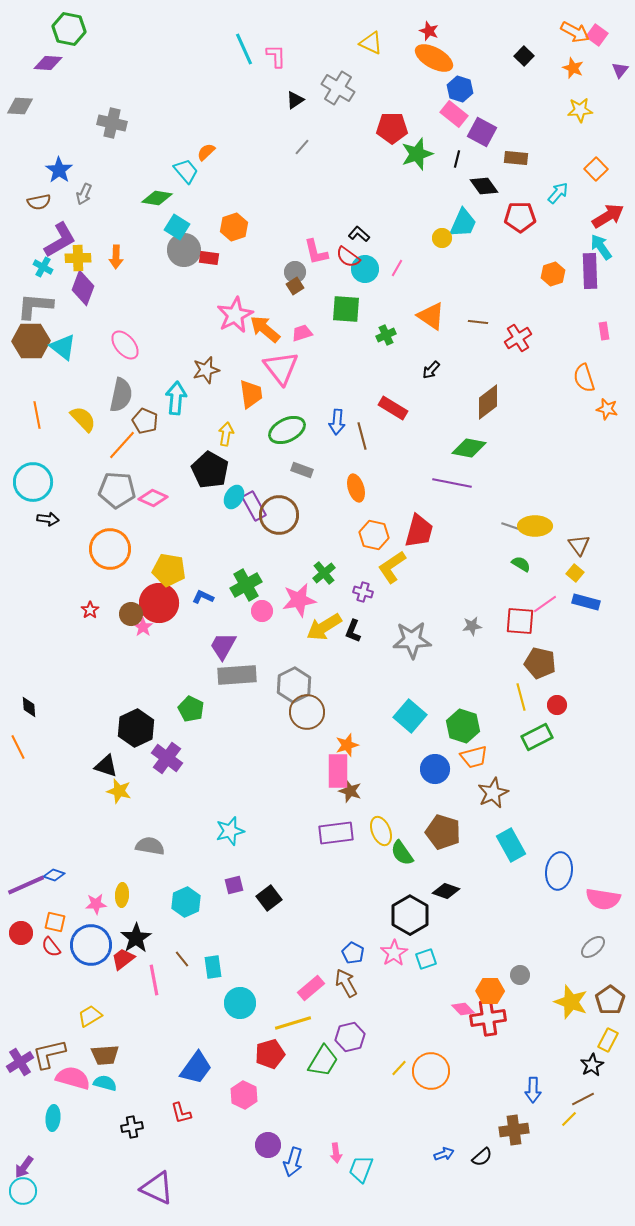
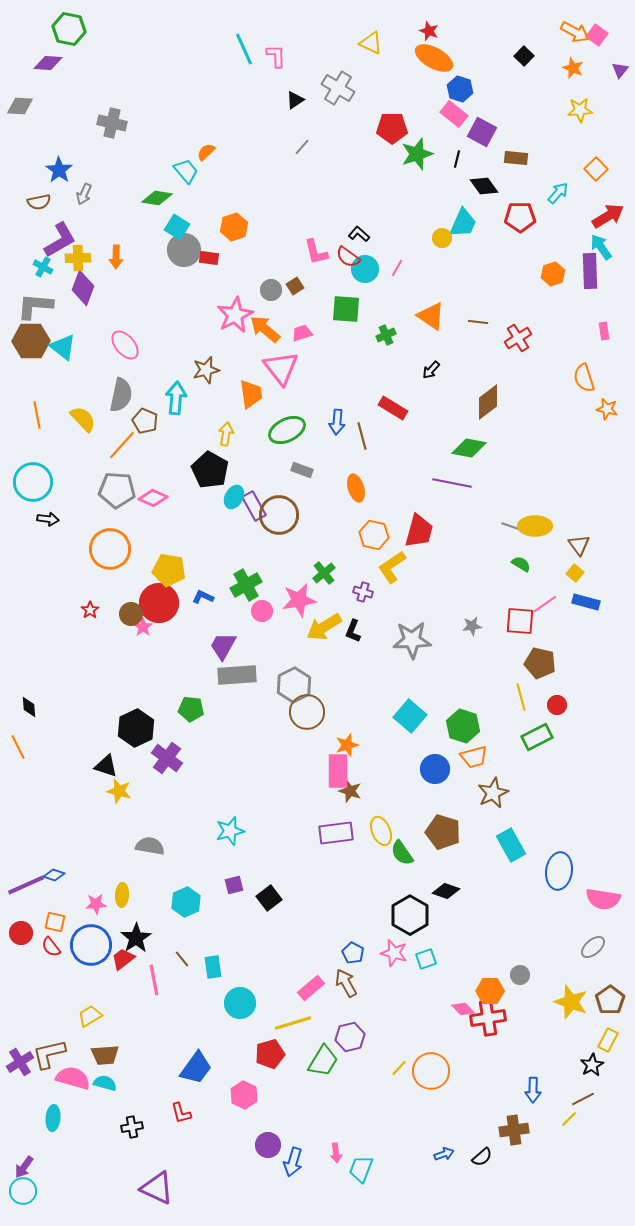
gray circle at (295, 272): moved 24 px left, 18 px down
green pentagon at (191, 709): rotated 20 degrees counterclockwise
pink star at (394, 953): rotated 24 degrees counterclockwise
